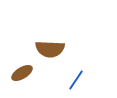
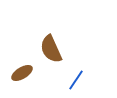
brown semicircle: moved 1 px right; rotated 64 degrees clockwise
